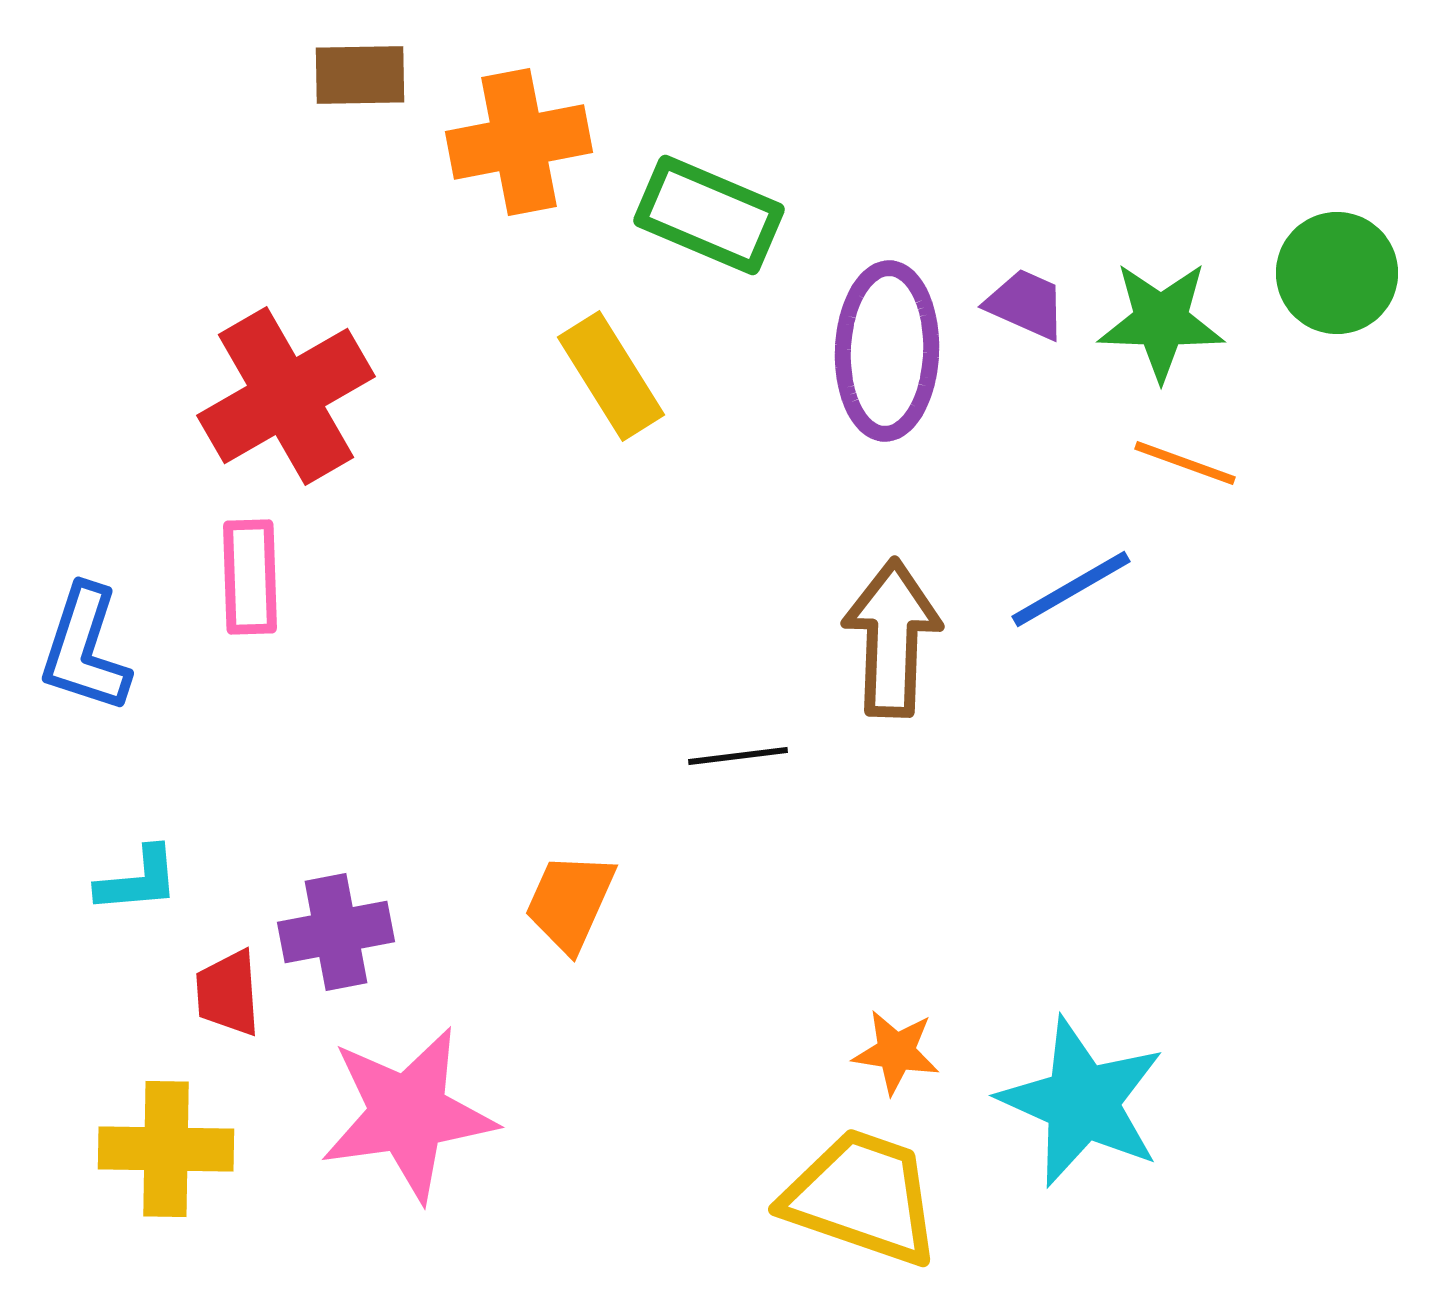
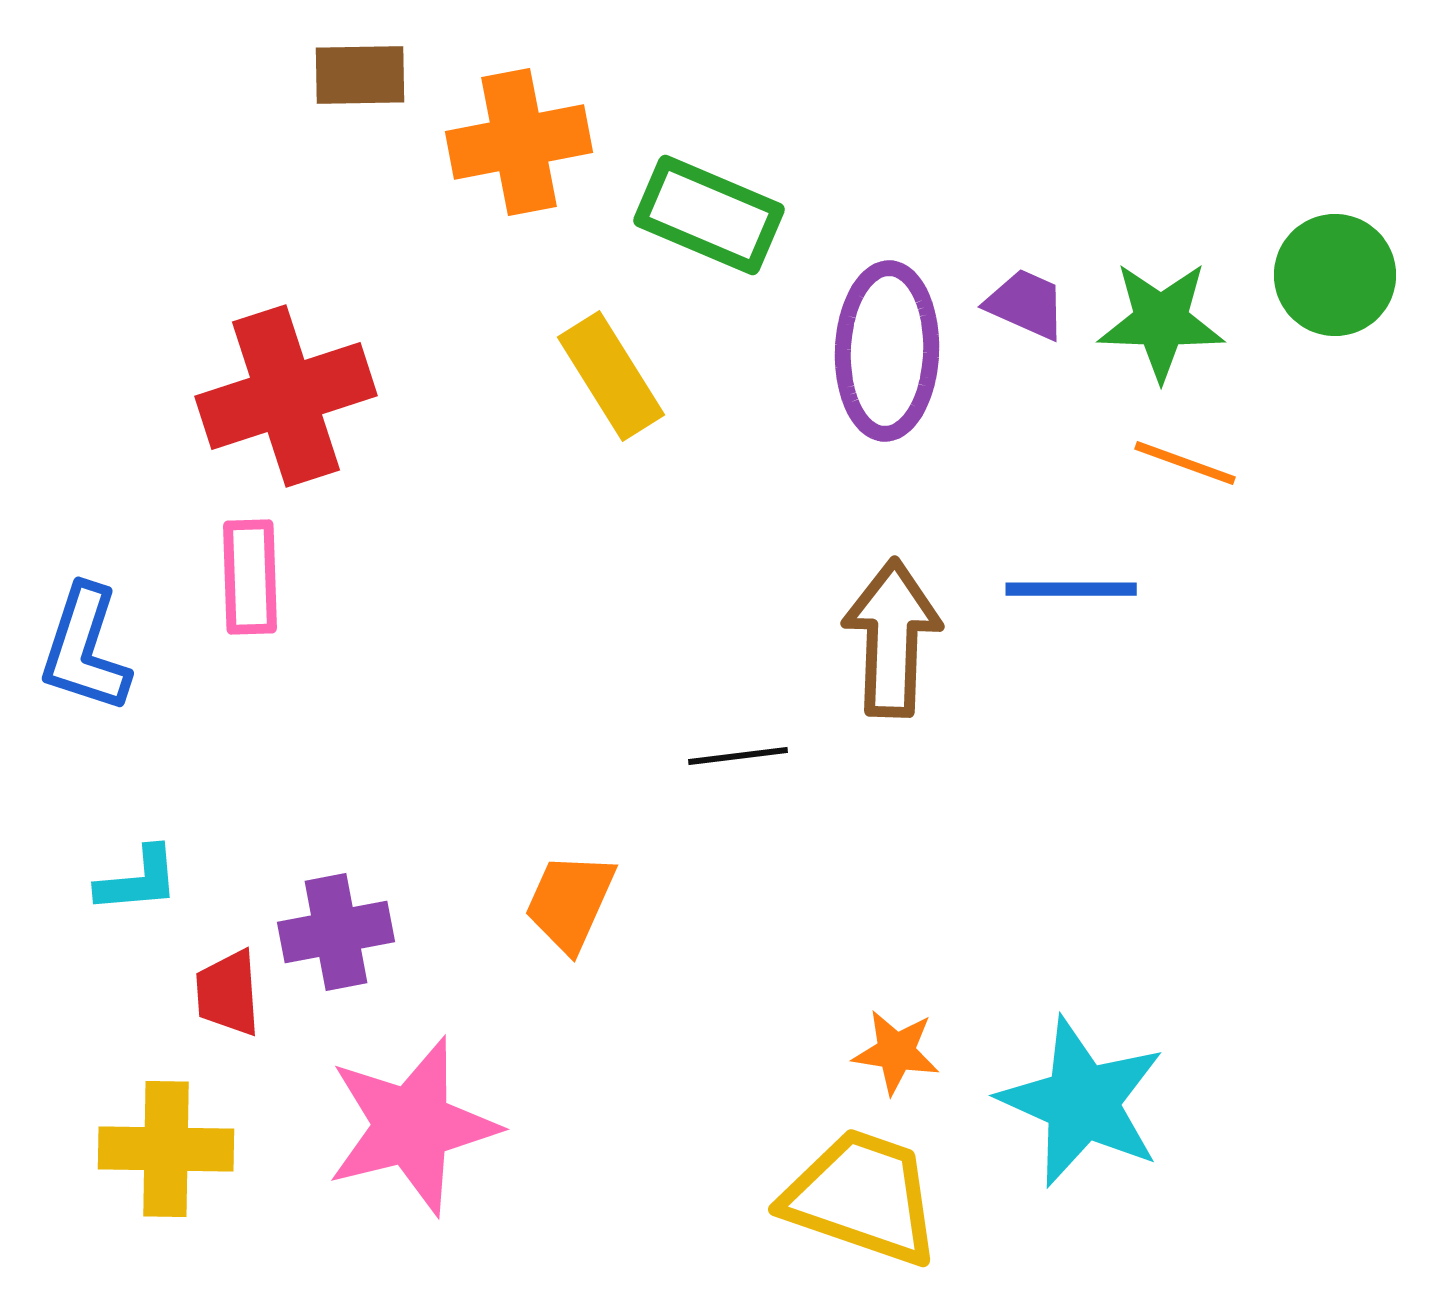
green circle: moved 2 px left, 2 px down
red cross: rotated 12 degrees clockwise
blue line: rotated 30 degrees clockwise
pink star: moved 4 px right, 12 px down; rotated 6 degrees counterclockwise
